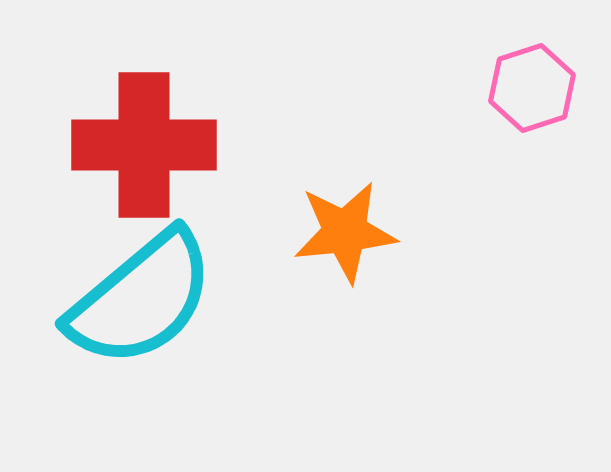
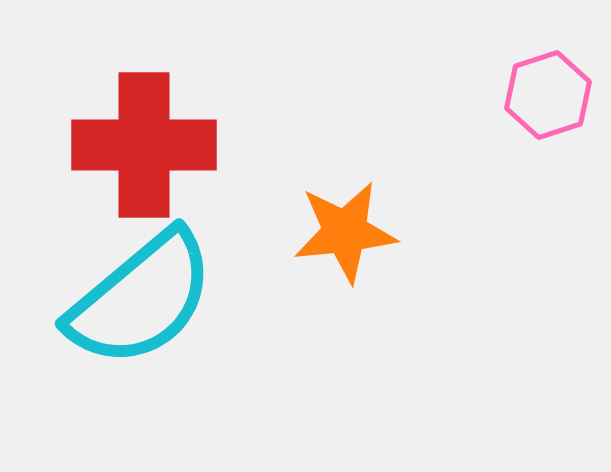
pink hexagon: moved 16 px right, 7 px down
